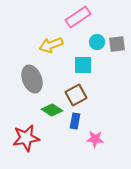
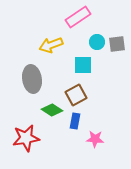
gray ellipse: rotated 12 degrees clockwise
